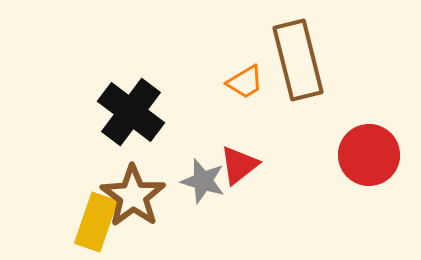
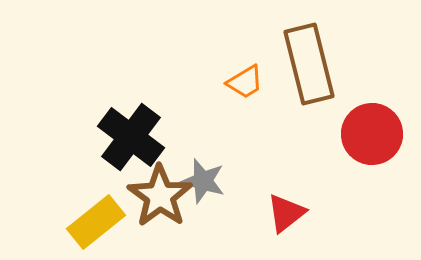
brown rectangle: moved 11 px right, 4 px down
black cross: moved 25 px down
red circle: moved 3 px right, 21 px up
red triangle: moved 47 px right, 48 px down
brown star: moved 27 px right
yellow rectangle: rotated 32 degrees clockwise
